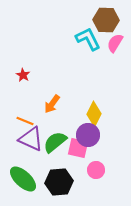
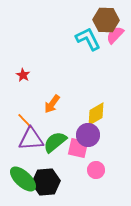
pink semicircle: moved 8 px up; rotated 12 degrees clockwise
yellow diamond: moved 2 px right; rotated 35 degrees clockwise
orange line: rotated 24 degrees clockwise
purple triangle: rotated 28 degrees counterclockwise
black hexagon: moved 13 px left
